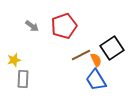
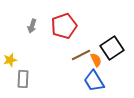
gray arrow: rotated 72 degrees clockwise
yellow star: moved 4 px left
blue trapezoid: moved 2 px left, 1 px down
